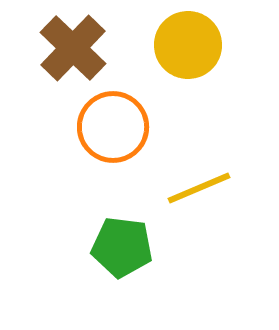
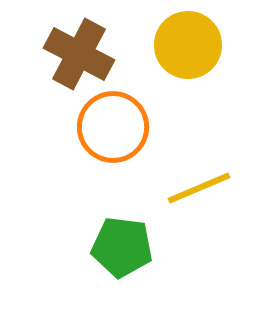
brown cross: moved 6 px right, 6 px down; rotated 16 degrees counterclockwise
